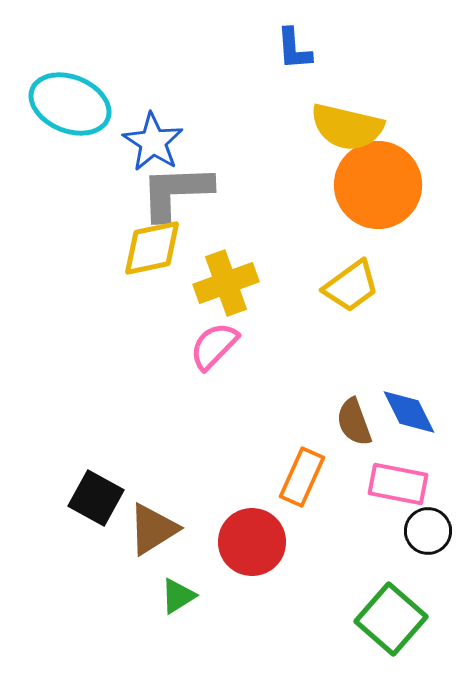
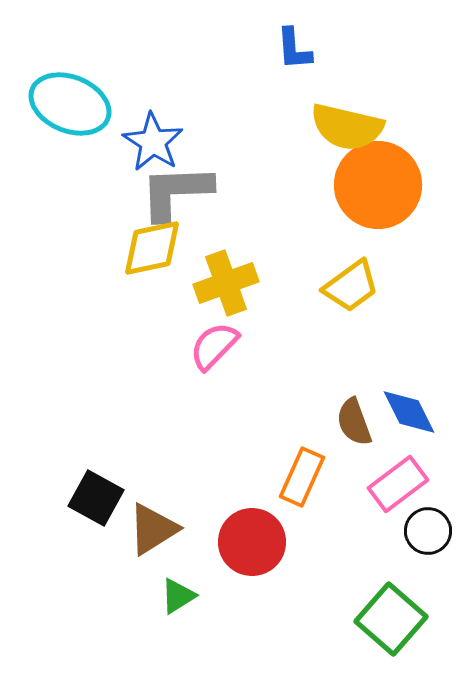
pink rectangle: rotated 48 degrees counterclockwise
